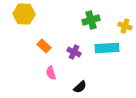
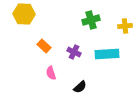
yellow cross: rotated 24 degrees counterclockwise
cyan rectangle: moved 6 px down
